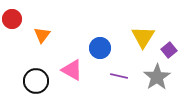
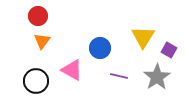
red circle: moved 26 px right, 3 px up
orange triangle: moved 6 px down
purple square: rotated 21 degrees counterclockwise
